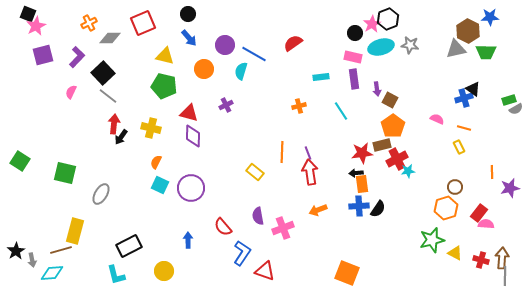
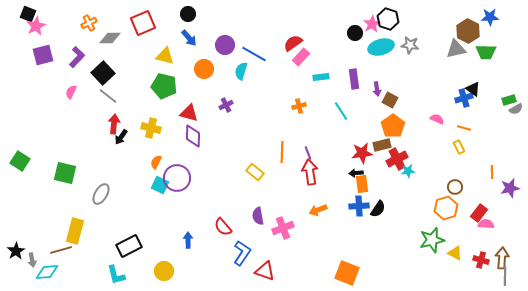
black hexagon at (388, 19): rotated 20 degrees counterclockwise
pink rectangle at (353, 57): moved 52 px left; rotated 60 degrees counterclockwise
purple circle at (191, 188): moved 14 px left, 10 px up
cyan diamond at (52, 273): moved 5 px left, 1 px up
